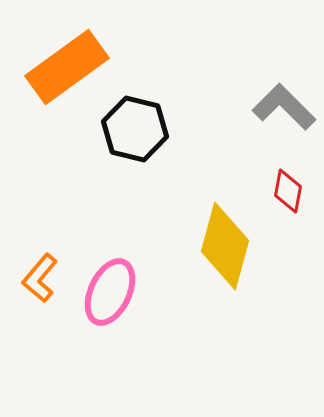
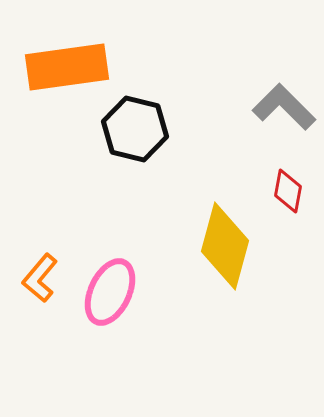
orange rectangle: rotated 28 degrees clockwise
